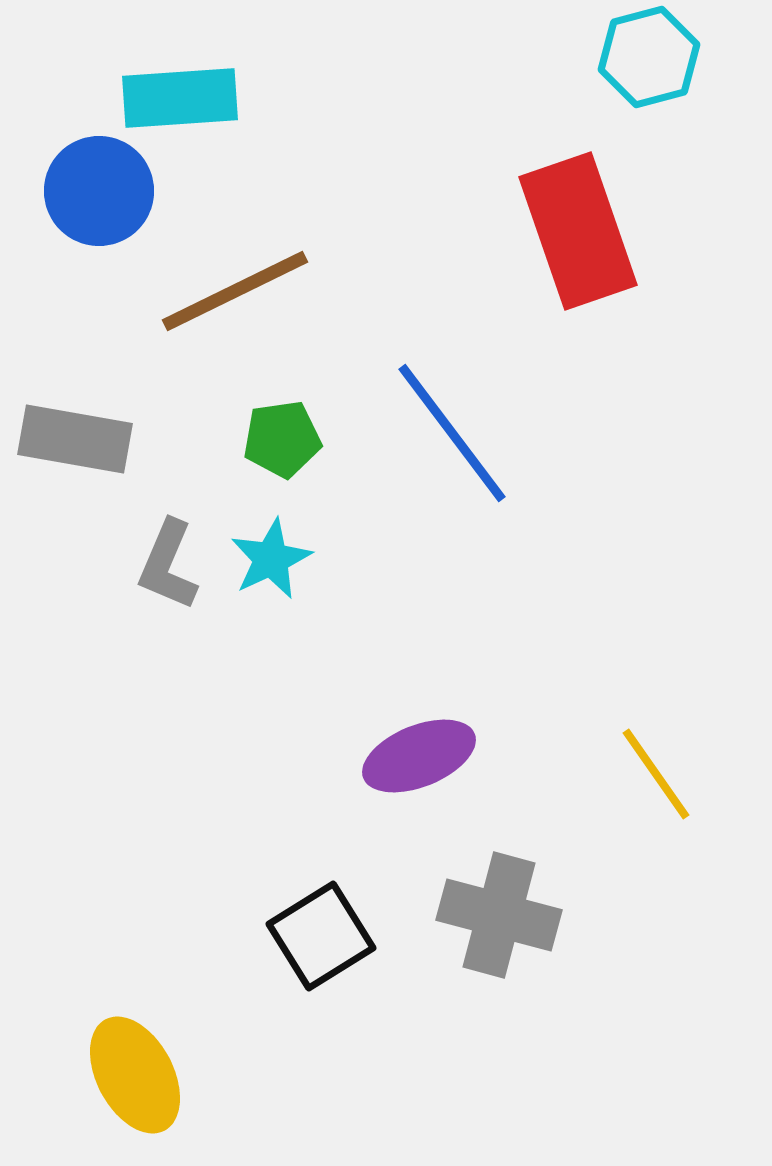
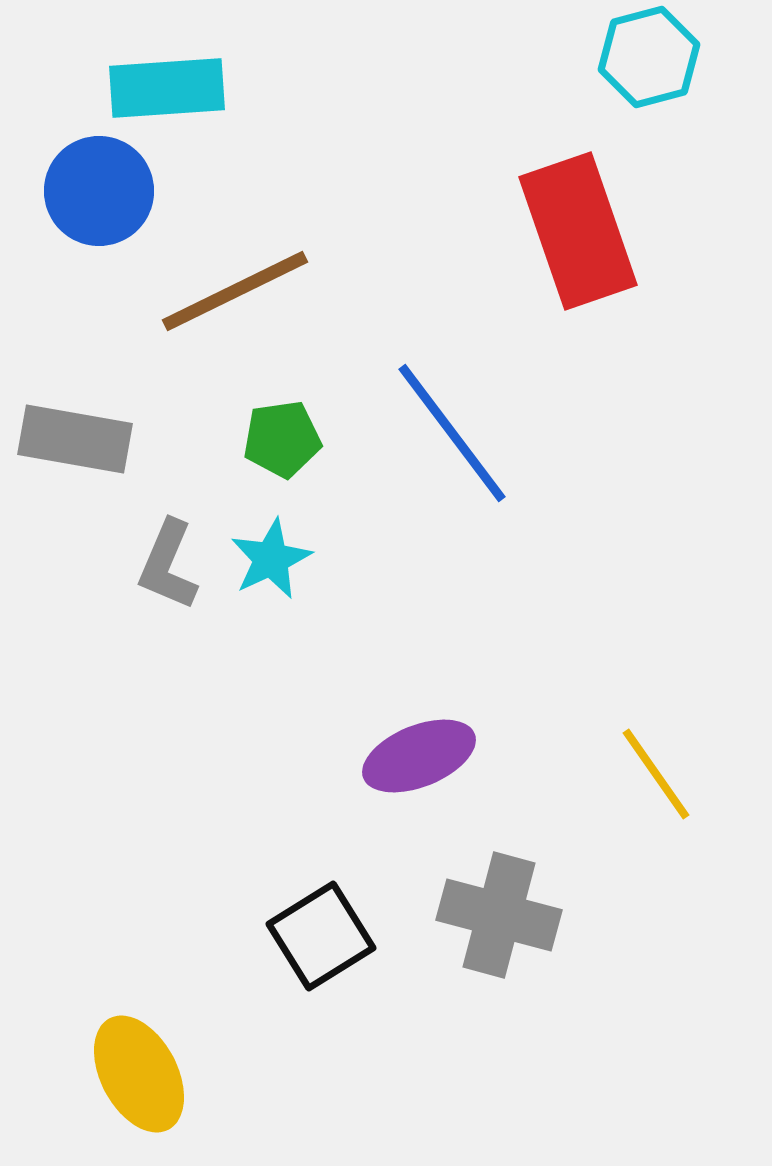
cyan rectangle: moved 13 px left, 10 px up
yellow ellipse: moved 4 px right, 1 px up
